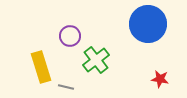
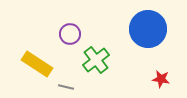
blue circle: moved 5 px down
purple circle: moved 2 px up
yellow rectangle: moved 4 px left, 3 px up; rotated 40 degrees counterclockwise
red star: moved 1 px right
